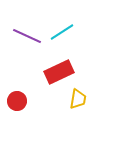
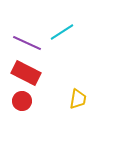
purple line: moved 7 px down
red rectangle: moved 33 px left, 1 px down; rotated 52 degrees clockwise
red circle: moved 5 px right
